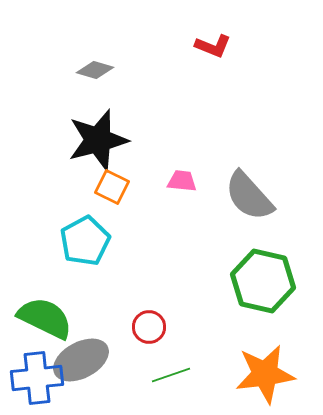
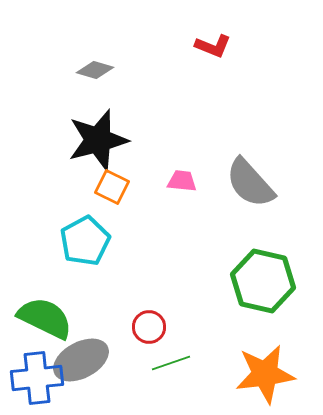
gray semicircle: moved 1 px right, 13 px up
green line: moved 12 px up
